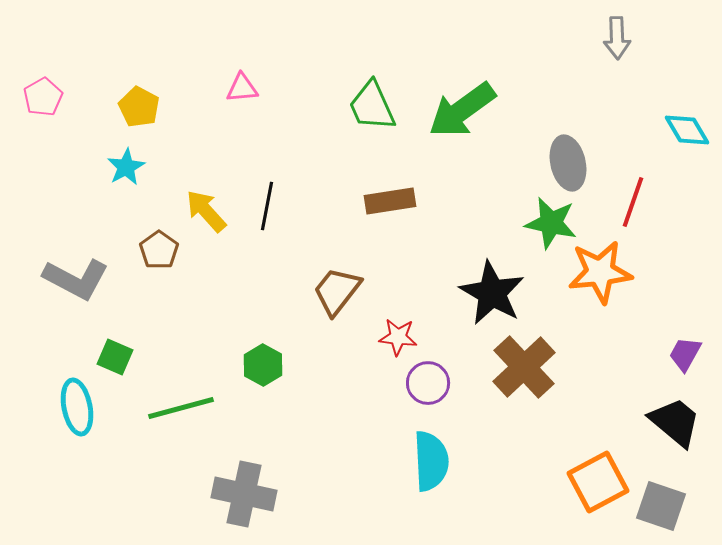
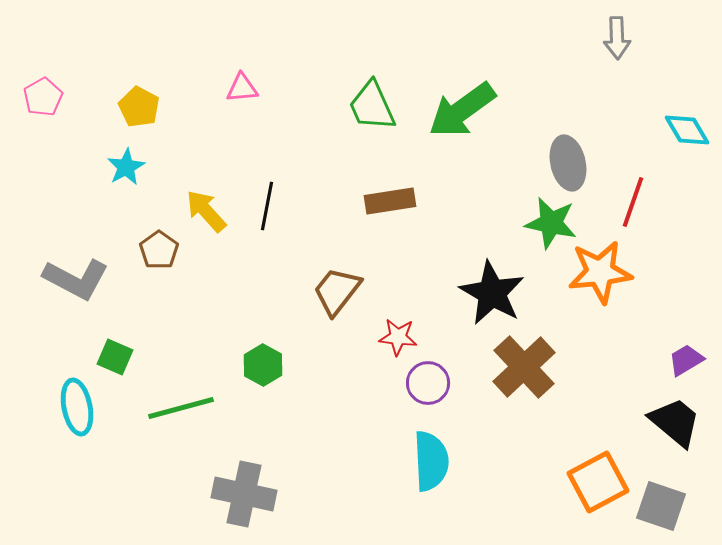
purple trapezoid: moved 1 px right, 6 px down; rotated 30 degrees clockwise
